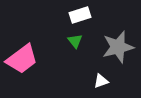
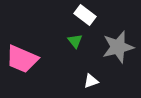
white rectangle: moved 5 px right; rotated 55 degrees clockwise
pink trapezoid: rotated 60 degrees clockwise
white triangle: moved 10 px left
